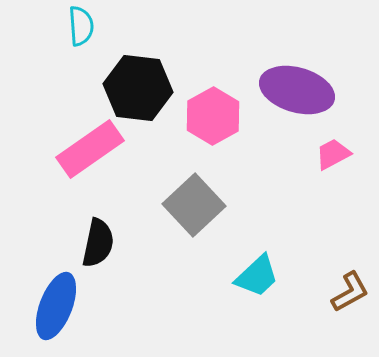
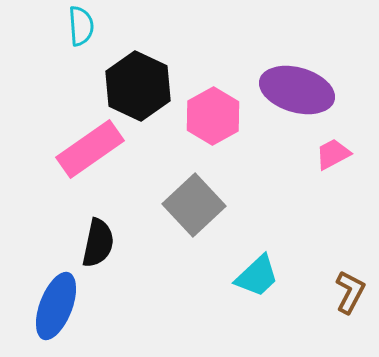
black hexagon: moved 2 px up; rotated 18 degrees clockwise
brown L-shape: rotated 33 degrees counterclockwise
